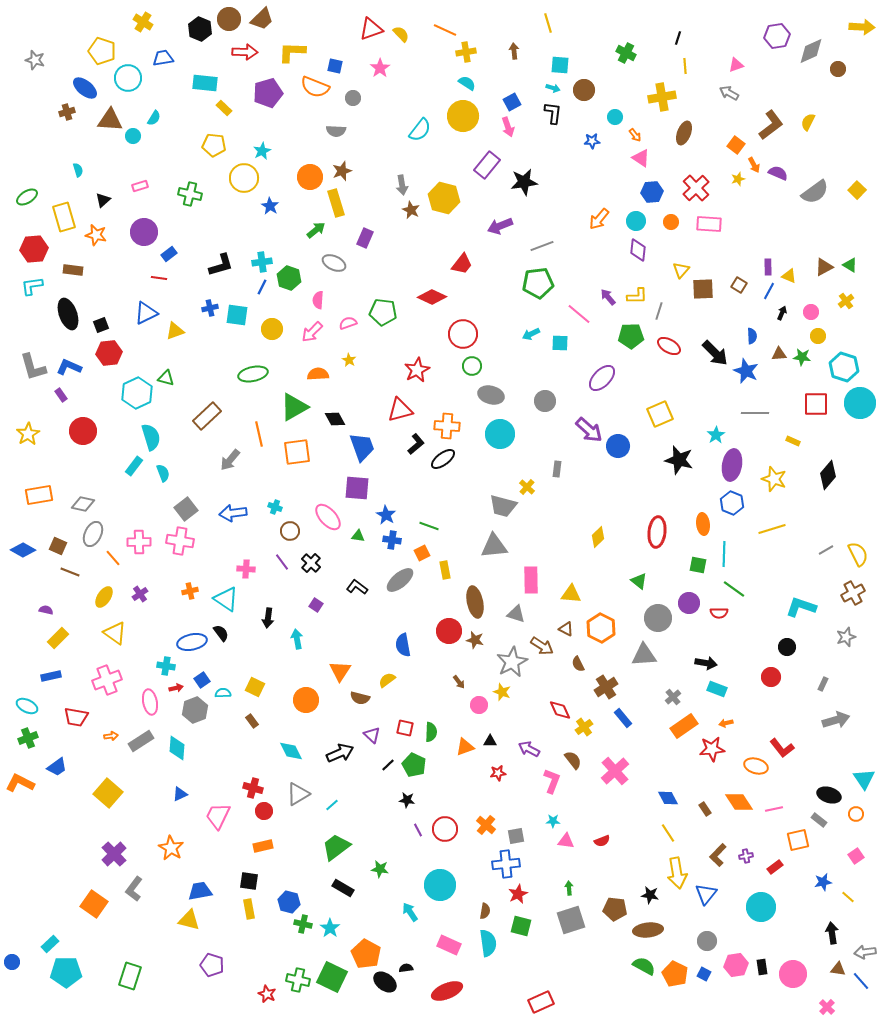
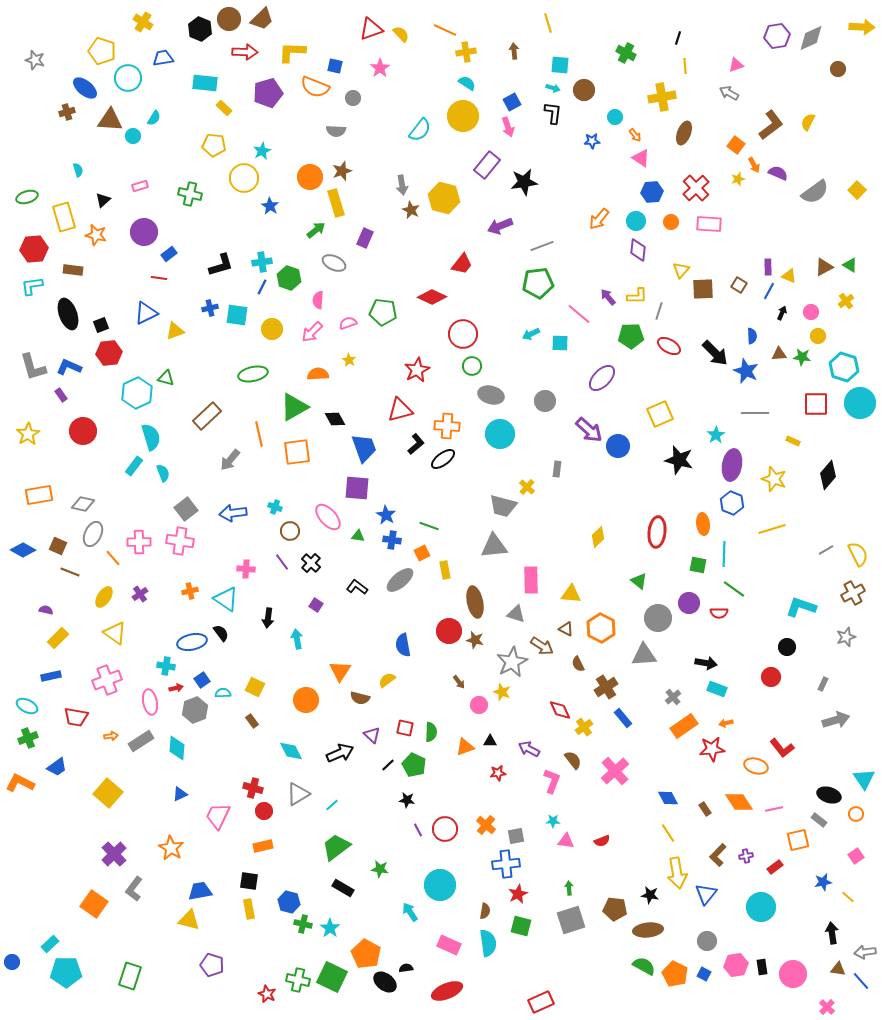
gray diamond at (811, 51): moved 13 px up
green ellipse at (27, 197): rotated 15 degrees clockwise
blue trapezoid at (362, 447): moved 2 px right, 1 px down
